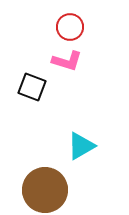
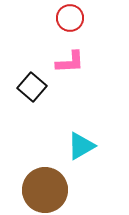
red circle: moved 9 px up
pink L-shape: moved 3 px right, 1 px down; rotated 20 degrees counterclockwise
black square: rotated 20 degrees clockwise
